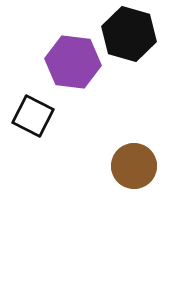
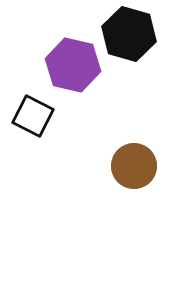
purple hexagon: moved 3 px down; rotated 6 degrees clockwise
